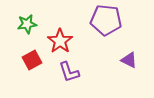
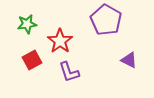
purple pentagon: rotated 24 degrees clockwise
